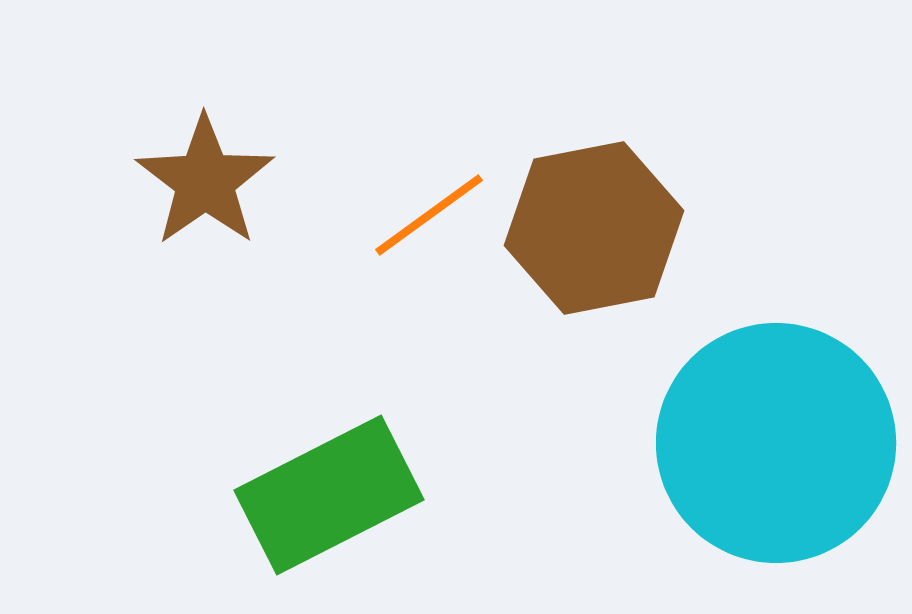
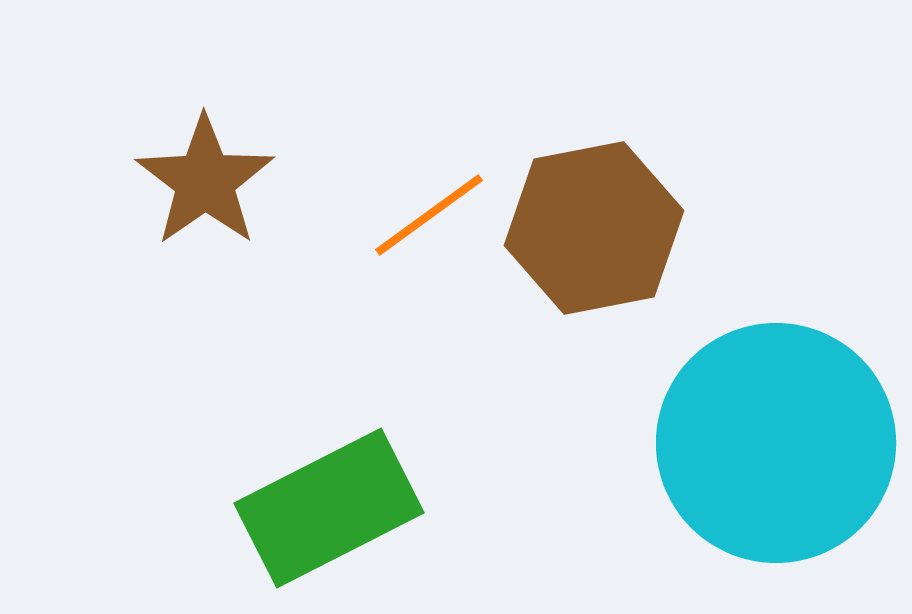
green rectangle: moved 13 px down
